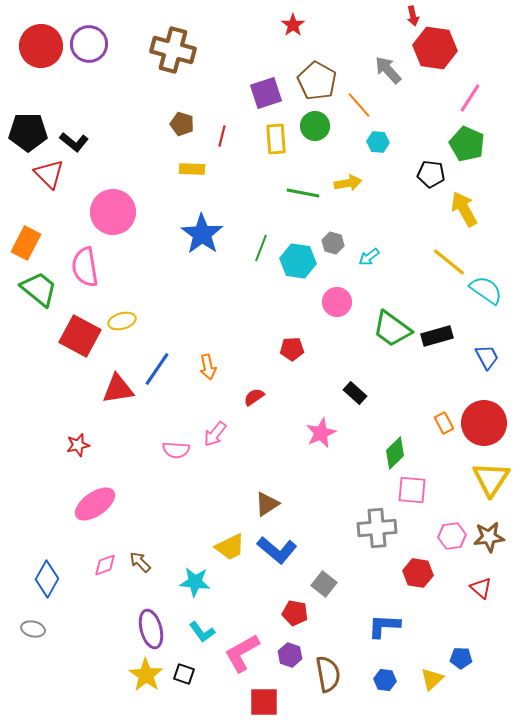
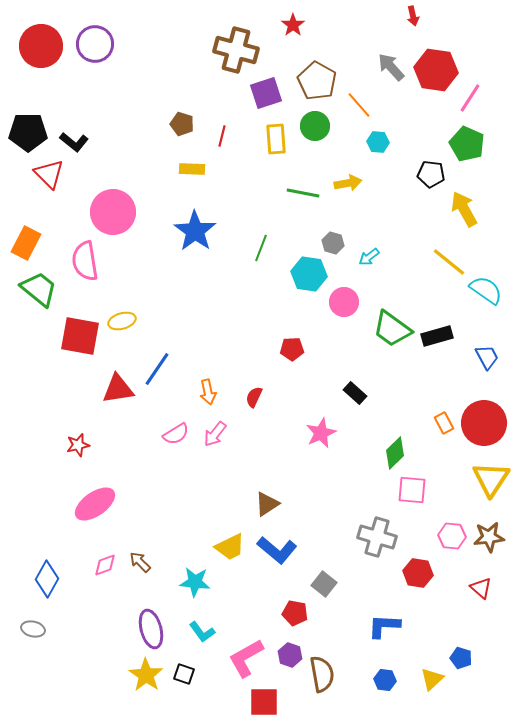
purple circle at (89, 44): moved 6 px right
red hexagon at (435, 48): moved 1 px right, 22 px down
brown cross at (173, 50): moved 63 px right
gray arrow at (388, 70): moved 3 px right, 3 px up
blue star at (202, 234): moved 7 px left, 3 px up
cyan hexagon at (298, 261): moved 11 px right, 13 px down
pink semicircle at (85, 267): moved 6 px up
pink circle at (337, 302): moved 7 px right
red square at (80, 336): rotated 18 degrees counterclockwise
orange arrow at (208, 367): moved 25 px down
red semicircle at (254, 397): rotated 30 degrees counterclockwise
pink semicircle at (176, 450): moved 16 px up; rotated 36 degrees counterclockwise
gray cross at (377, 528): moved 9 px down; rotated 21 degrees clockwise
pink hexagon at (452, 536): rotated 12 degrees clockwise
pink L-shape at (242, 653): moved 4 px right, 5 px down
blue pentagon at (461, 658): rotated 15 degrees clockwise
brown semicircle at (328, 674): moved 6 px left
